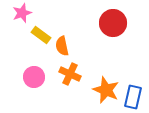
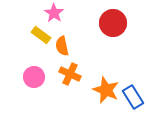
pink star: moved 32 px right; rotated 18 degrees counterclockwise
blue rectangle: rotated 45 degrees counterclockwise
